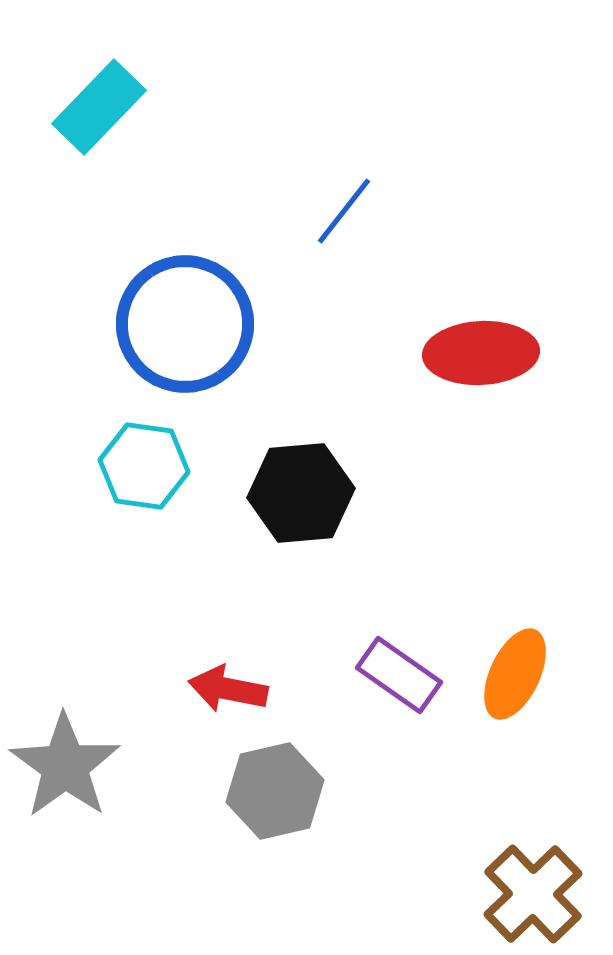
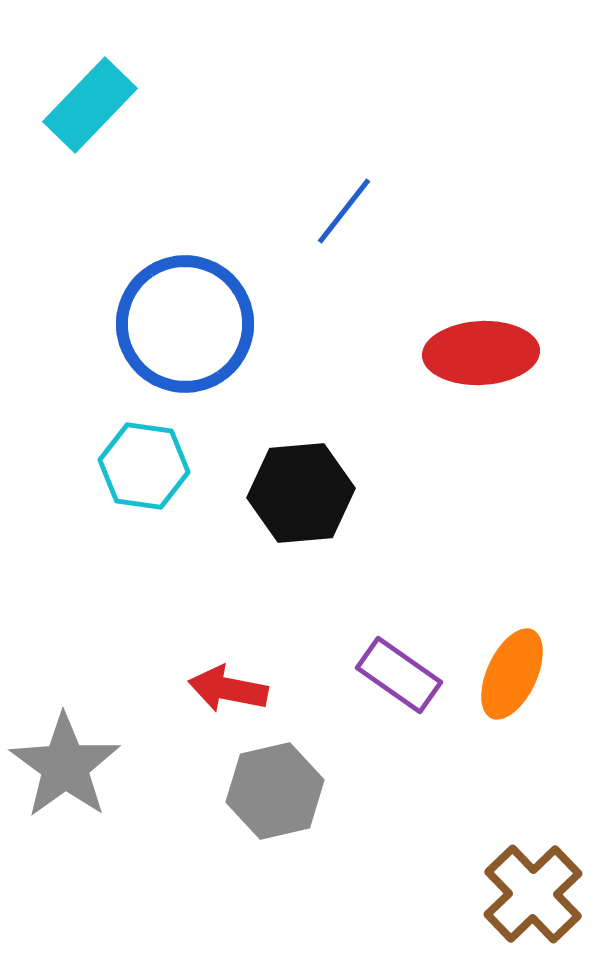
cyan rectangle: moved 9 px left, 2 px up
orange ellipse: moved 3 px left
